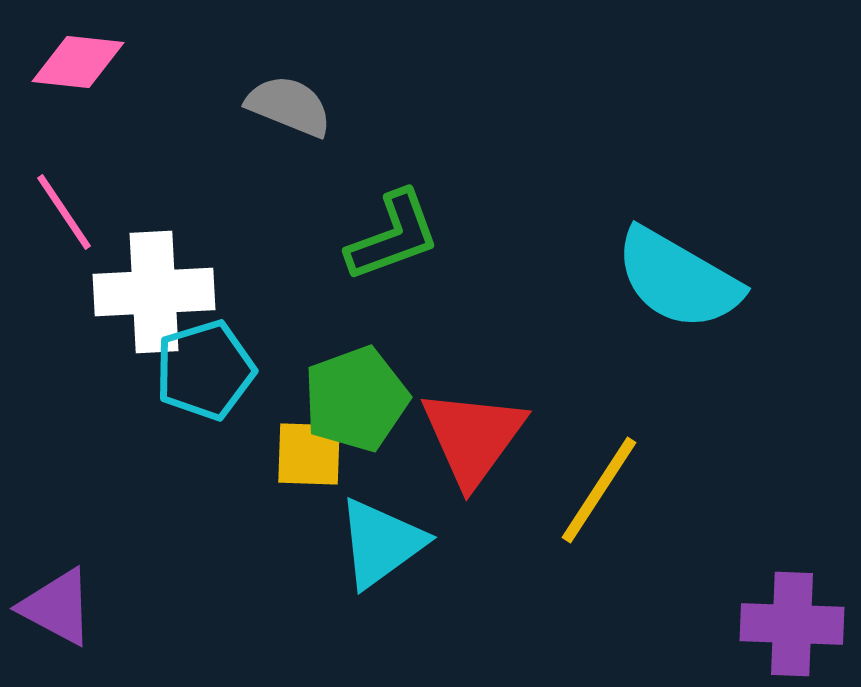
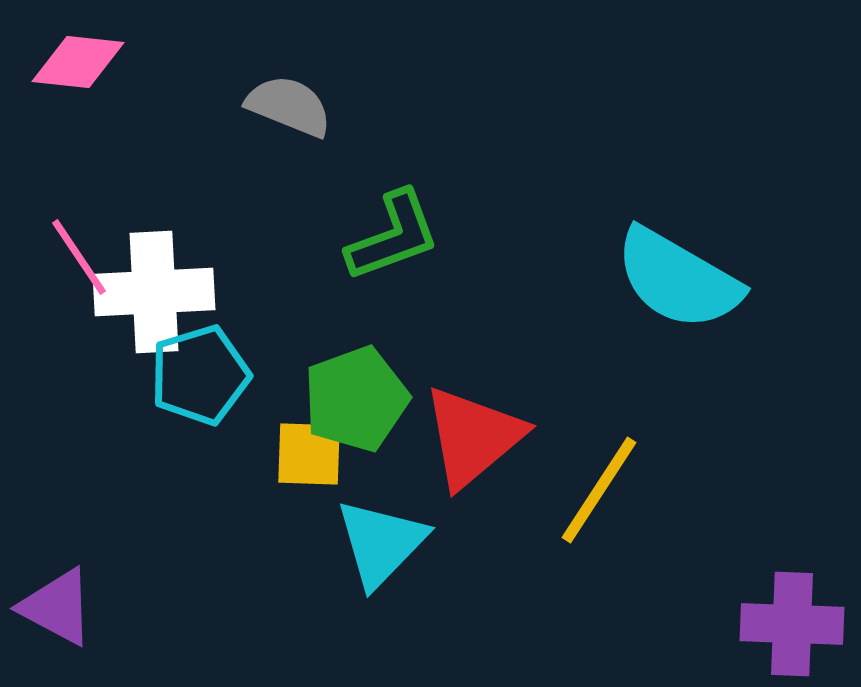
pink line: moved 15 px right, 45 px down
cyan pentagon: moved 5 px left, 5 px down
red triangle: rotated 14 degrees clockwise
cyan triangle: rotated 10 degrees counterclockwise
